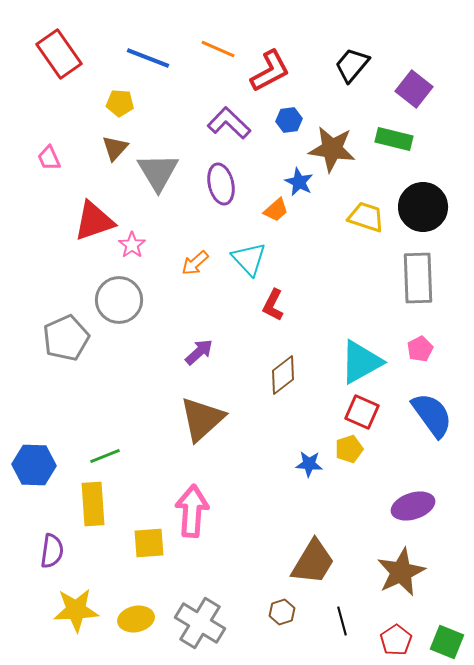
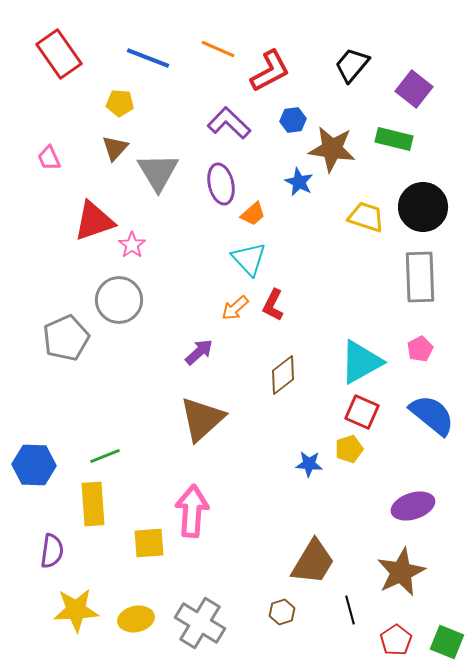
blue hexagon at (289, 120): moved 4 px right
orange trapezoid at (276, 210): moved 23 px left, 4 px down
orange arrow at (195, 263): moved 40 px right, 45 px down
gray rectangle at (418, 278): moved 2 px right, 1 px up
blue semicircle at (432, 415): rotated 15 degrees counterclockwise
black line at (342, 621): moved 8 px right, 11 px up
